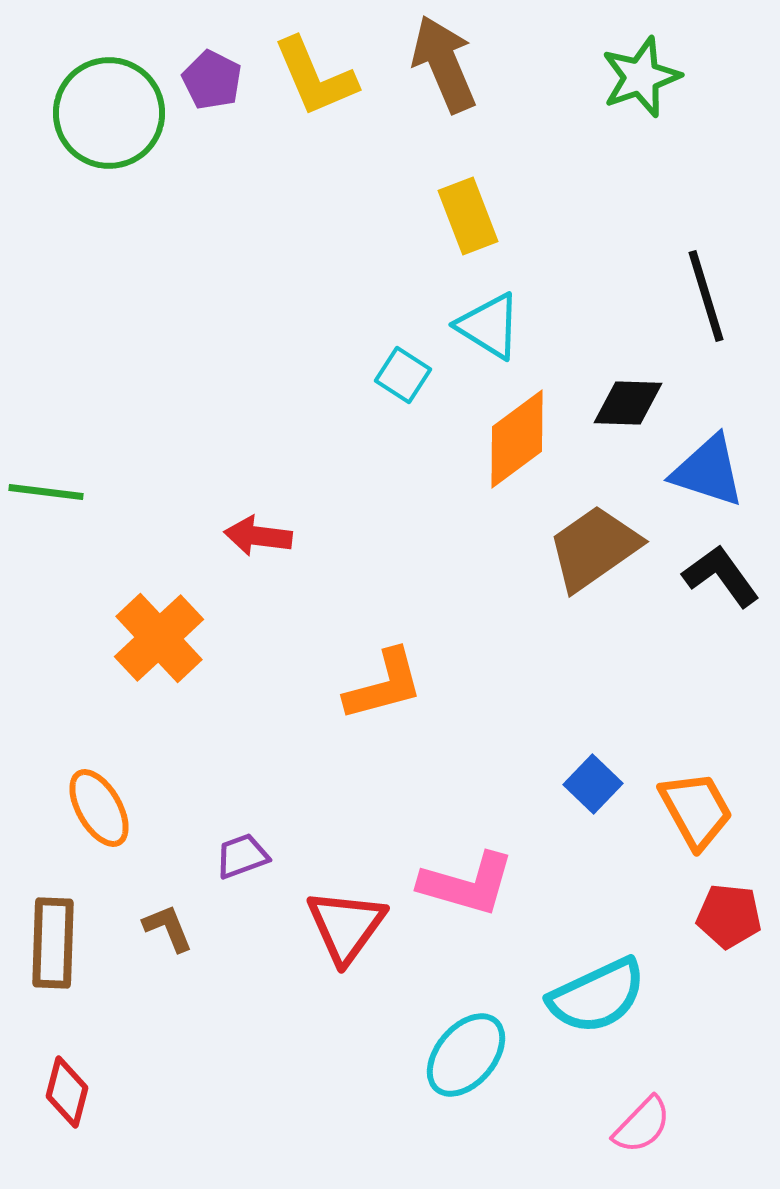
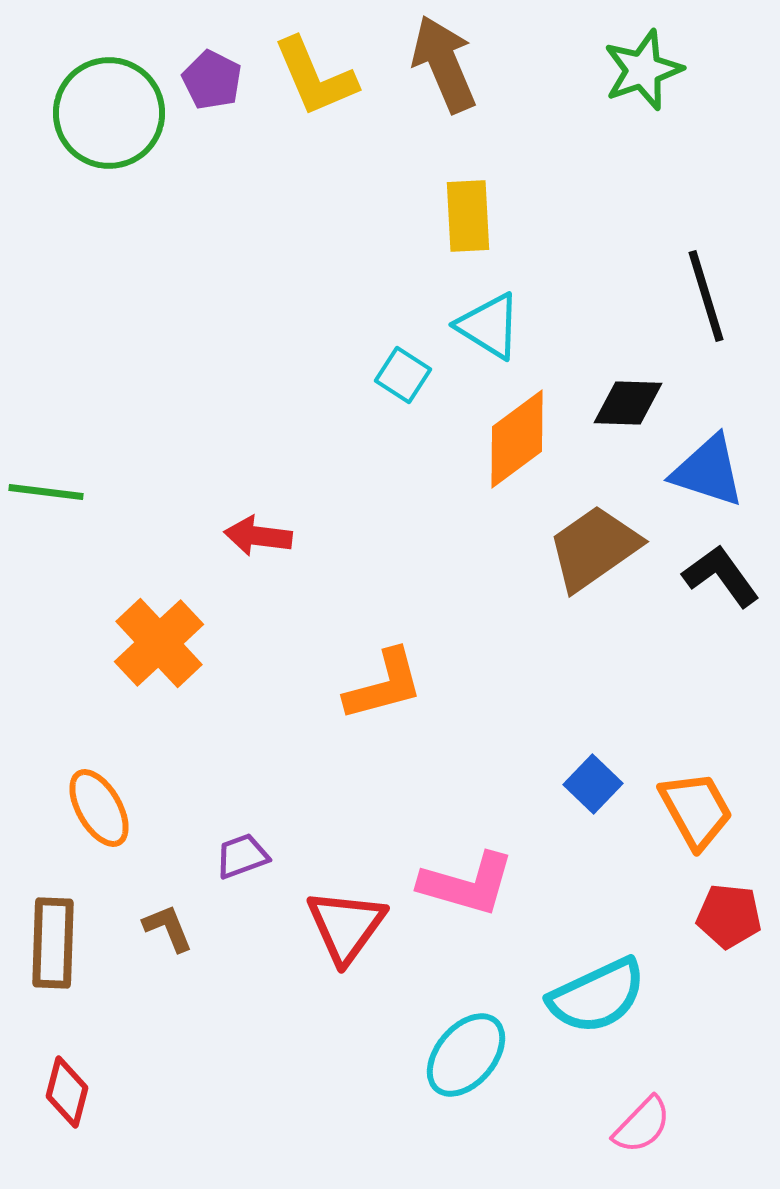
green star: moved 2 px right, 7 px up
yellow rectangle: rotated 18 degrees clockwise
orange cross: moved 5 px down
